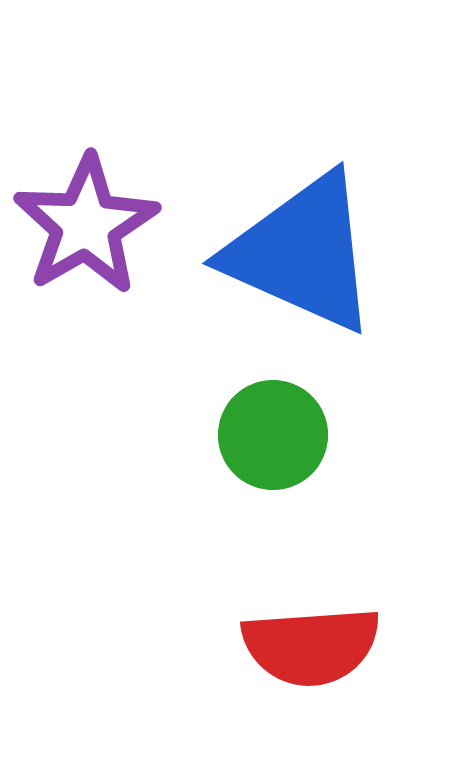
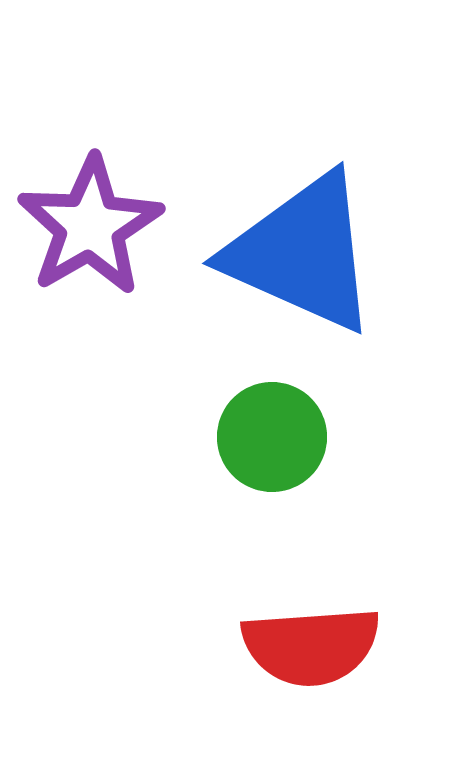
purple star: moved 4 px right, 1 px down
green circle: moved 1 px left, 2 px down
